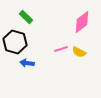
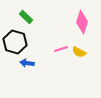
pink diamond: rotated 35 degrees counterclockwise
